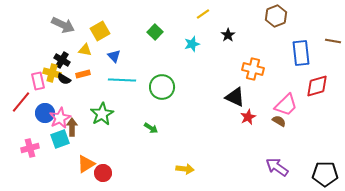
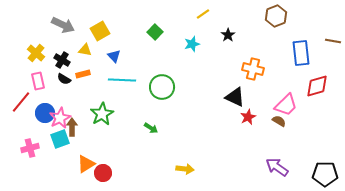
yellow cross: moved 16 px left, 20 px up; rotated 24 degrees clockwise
